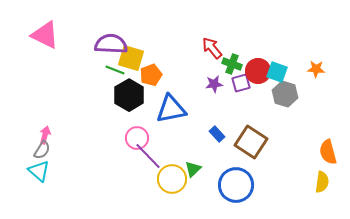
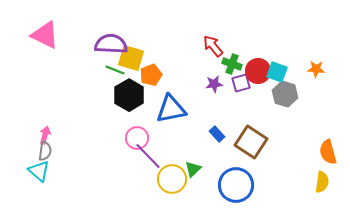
red arrow: moved 1 px right, 2 px up
gray semicircle: moved 3 px right, 1 px down; rotated 24 degrees counterclockwise
